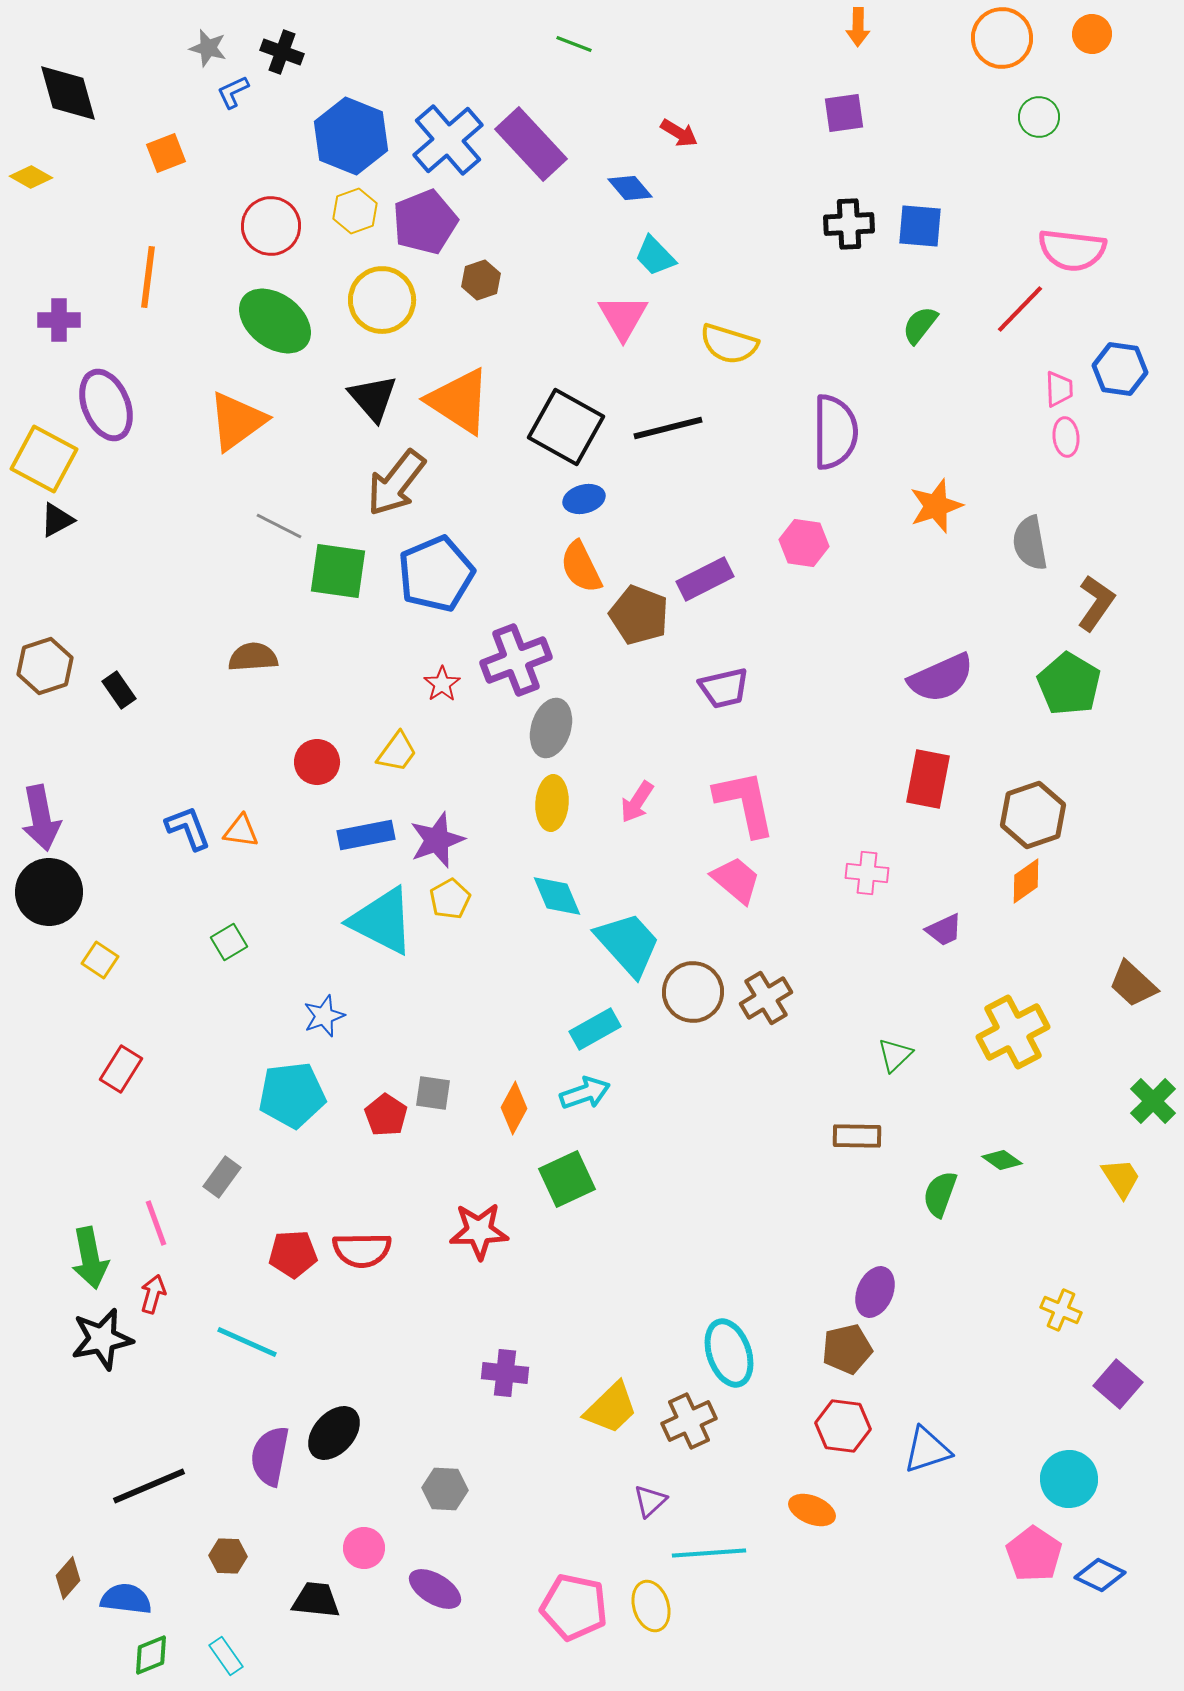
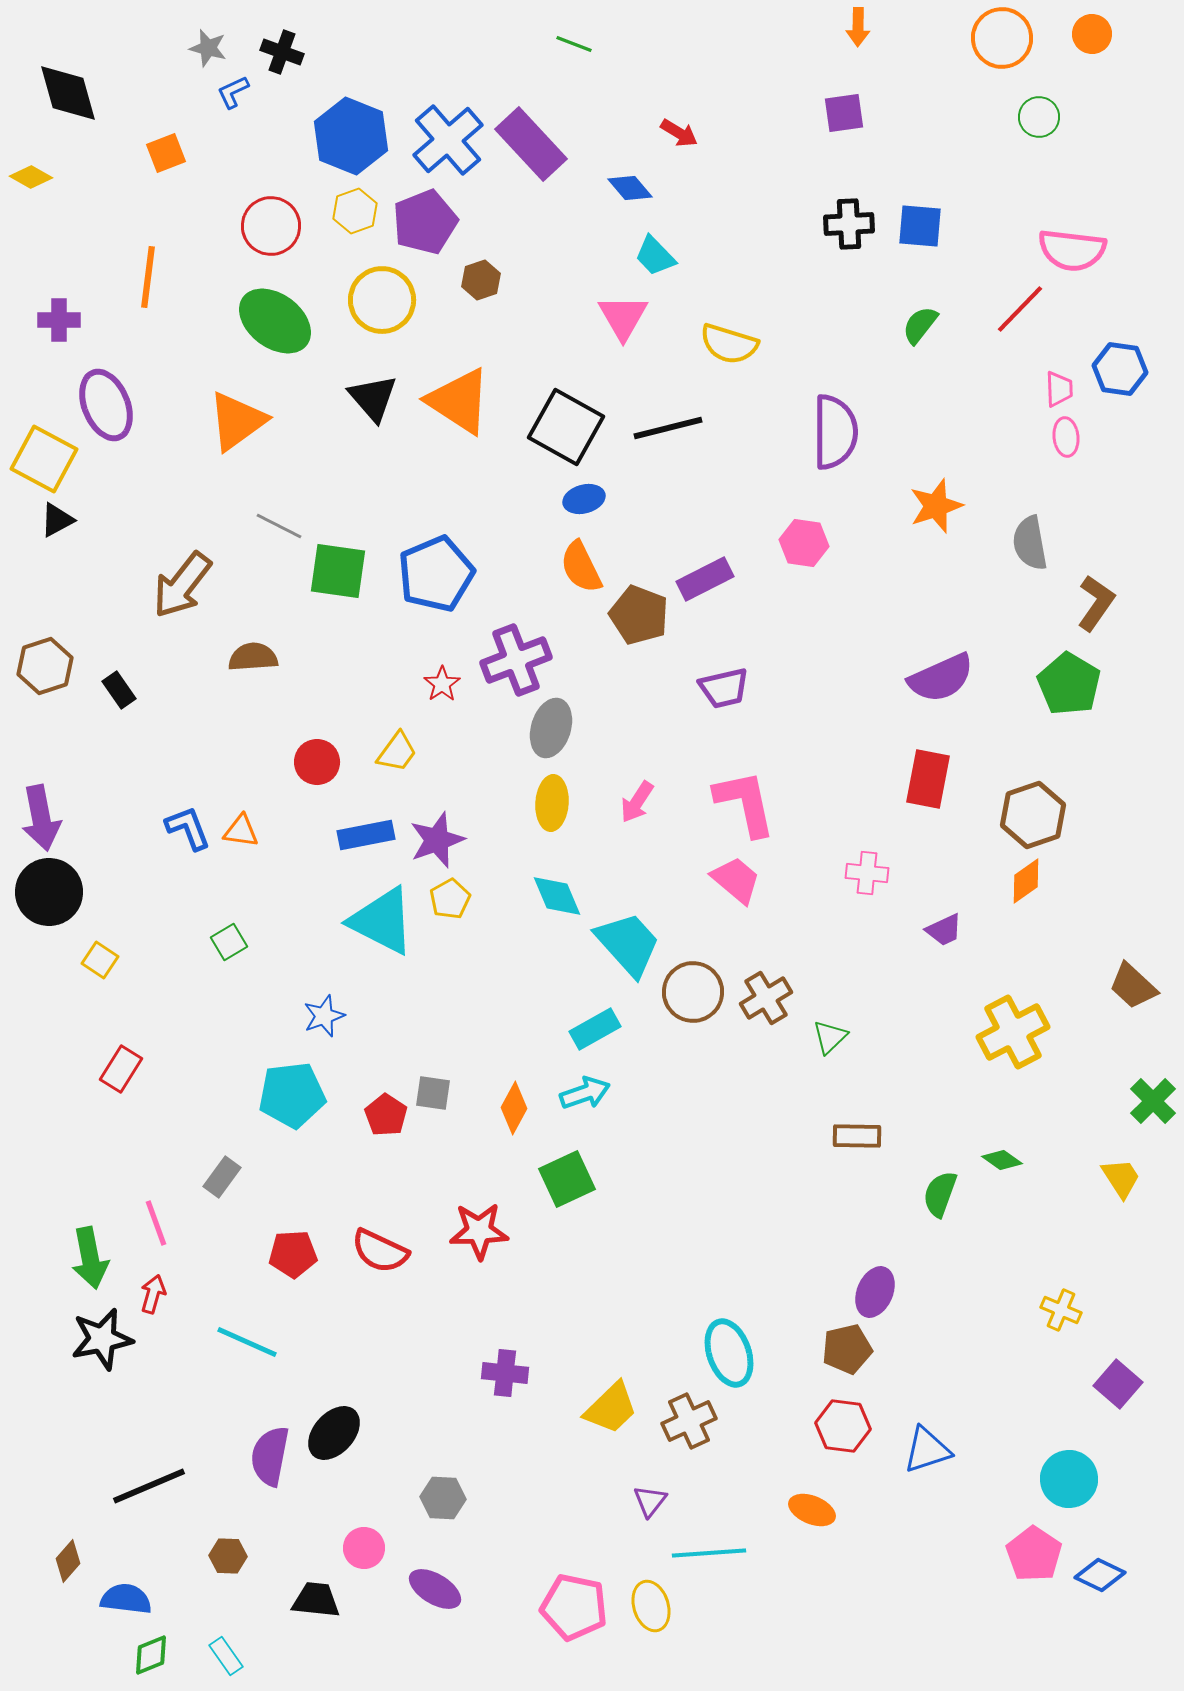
brown arrow at (396, 483): moved 214 px left, 102 px down
brown trapezoid at (1133, 984): moved 2 px down
green triangle at (895, 1055): moved 65 px left, 18 px up
red semicircle at (362, 1250): moved 18 px right, 1 px down; rotated 26 degrees clockwise
gray hexagon at (445, 1489): moved 2 px left, 9 px down
purple triangle at (650, 1501): rotated 9 degrees counterclockwise
brown diamond at (68, 1578): moved 17 px up
